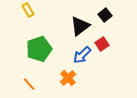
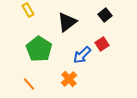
black triangle: moved 13 px left, 4 px up
green pentagon: rotated 20 degrees counterclockwise
orange cross: moved 1 px right, 1 px down
